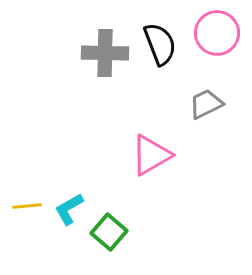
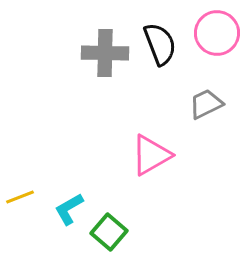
yellow line: moved 7 px left, 9 px up; rotated 16 degrees counterclockwise
